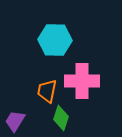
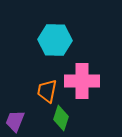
purple trapezoid: rotated 10 degrees counterclockwise
